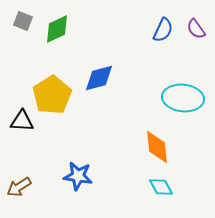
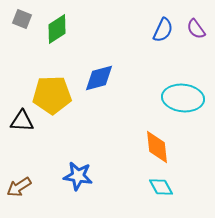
gray square: moved 1 px left, 2 px up
green diamond: rotated 8 degrees counterclockwise
yellow pentagon: rotated 30 degrees clockwise
